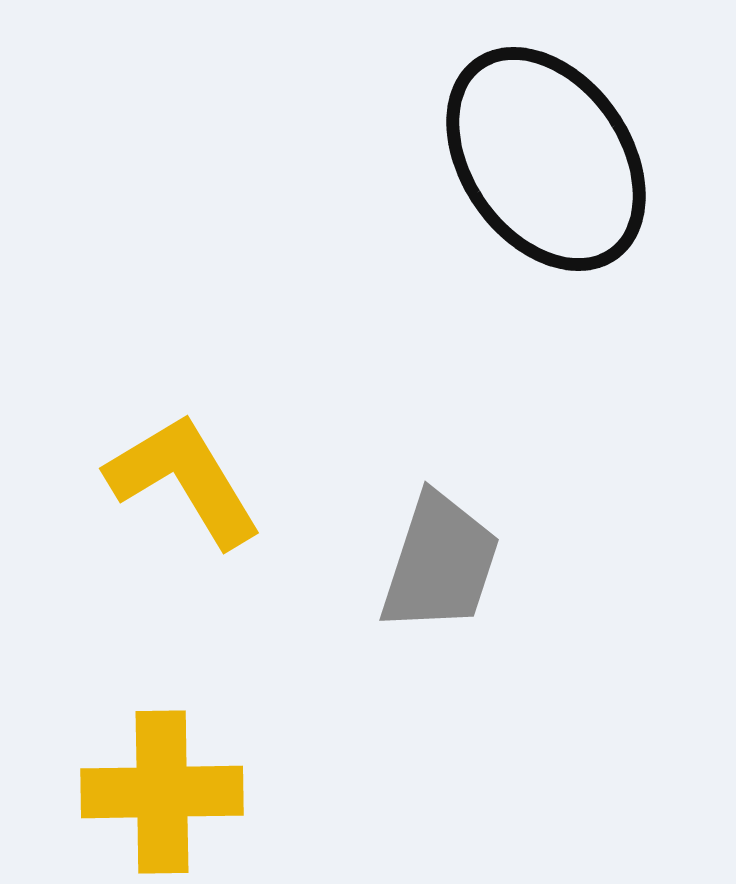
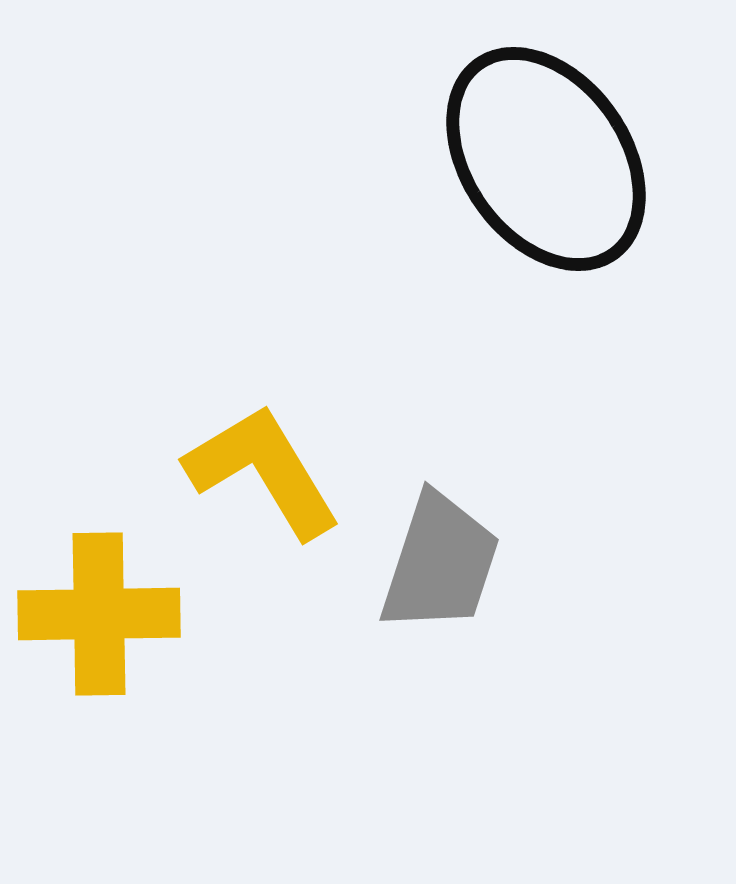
yellow L-shape: moved 79 px right, 9 px up
yellow cross: moved 63 px left, 178 px up
